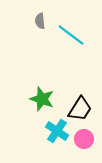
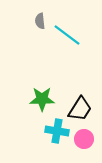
cyan line: moved 4 px left
green star: rotated 20 degrees counterclockwise
cyan cross: rotated 25 degrees counterclockwise
